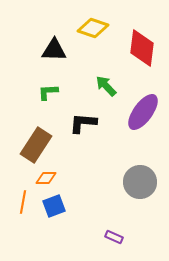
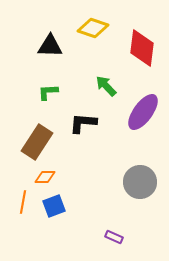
black triangle: moved 4 px left, 4 px up
brown rectangle: moved 1 px right, 3 px up
orange diamond: moved 1 px left, 1 px up
